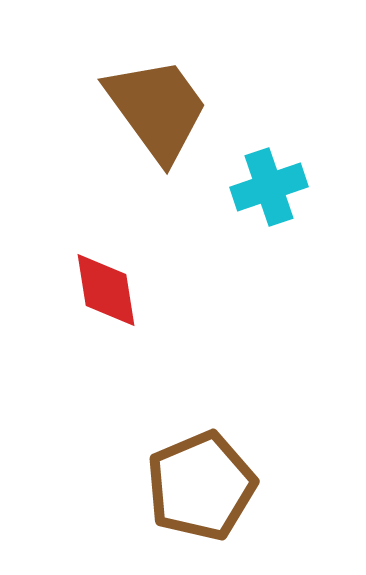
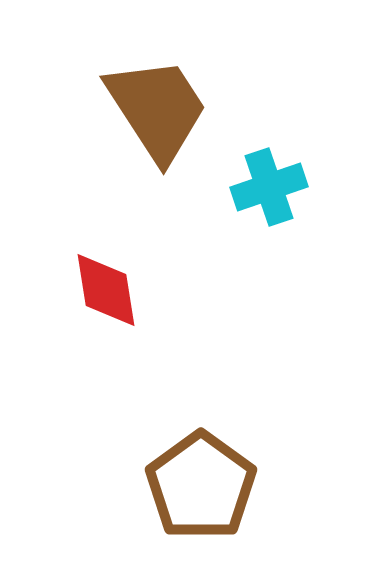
brown trapezoid: rotated 3 degrees clockwise
brown pentagon: rotated 13 degrees counterclockwise
